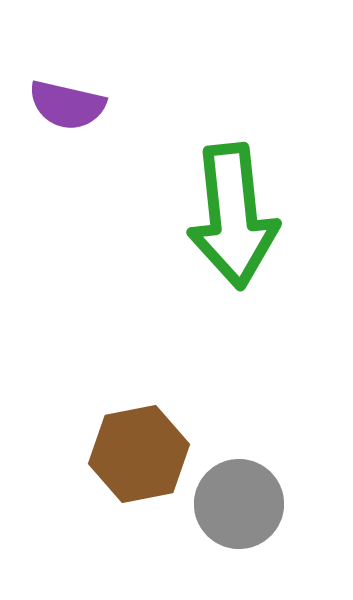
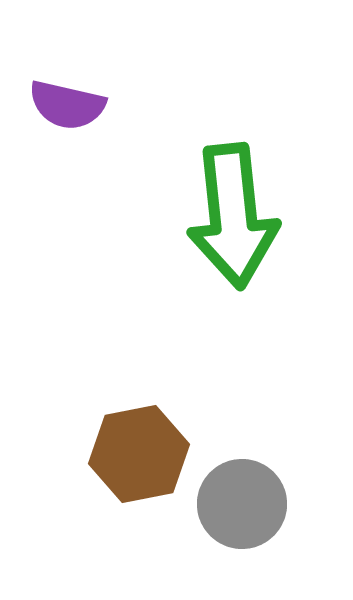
gray circle: moved 3 px right
